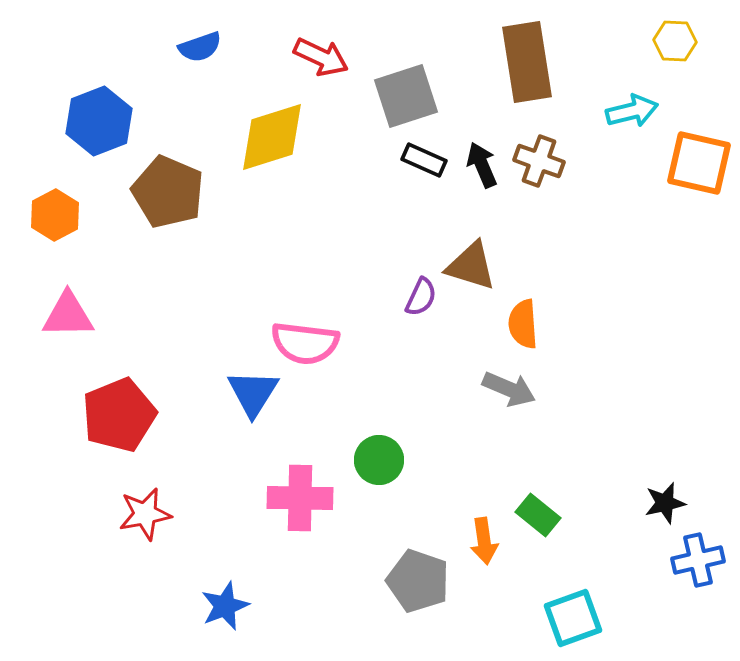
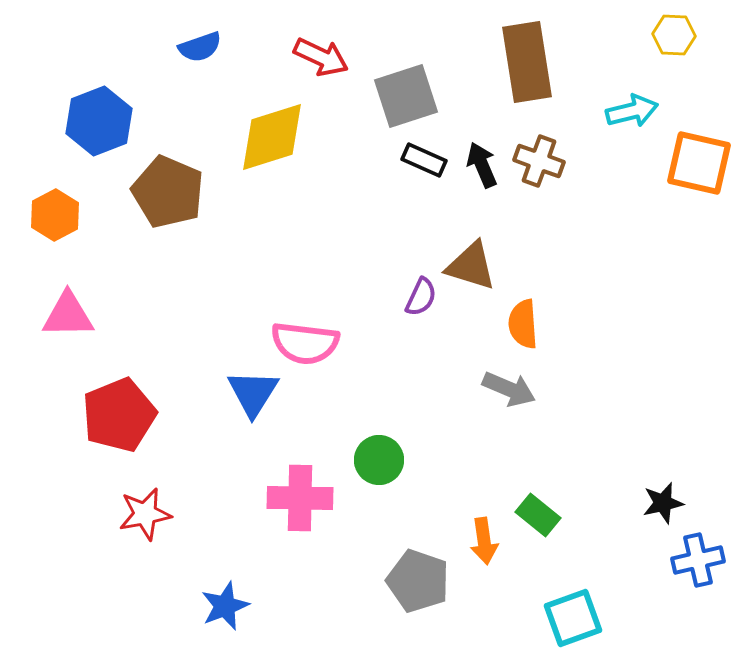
yellow hexagon: moved 1 px left, 6 px up
black star: moved 2 px left
